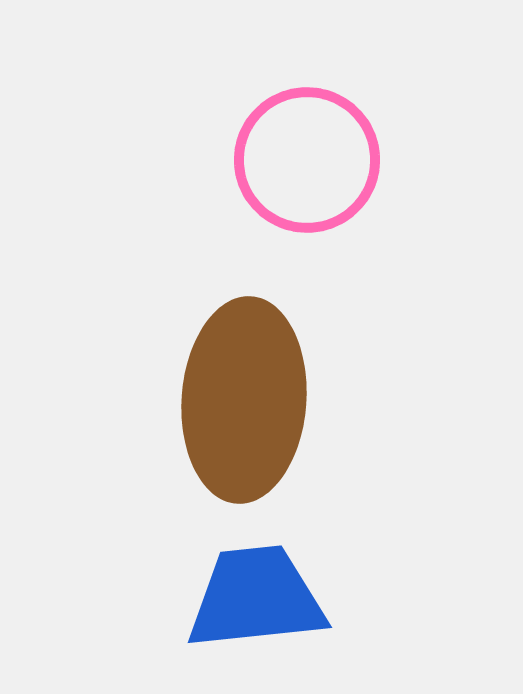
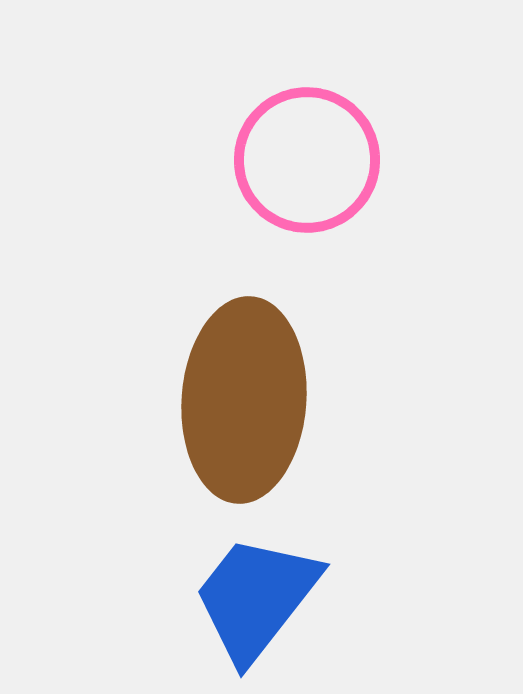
blue trapezoid: rotated 46 degrees counterclockwise
